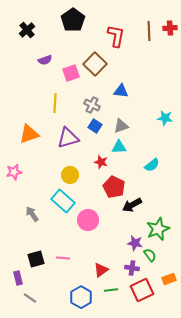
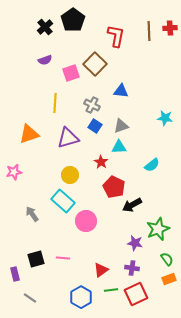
black cross: moved 18 px right, 3 px up
red star: rotated 16 degrees clockwise
pink circle: moved 2 px left, 1 px down
green semicircle: moved 17 px right, 4 px down
purple rectangle: moved 3 px left, 4 px up
red square: moved 6 px left, 4 px down
